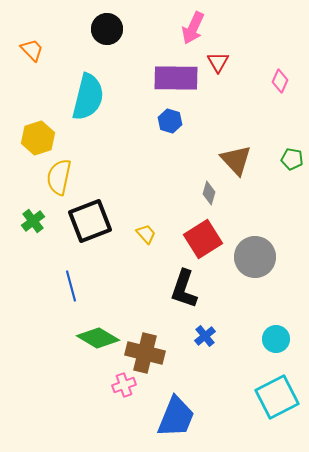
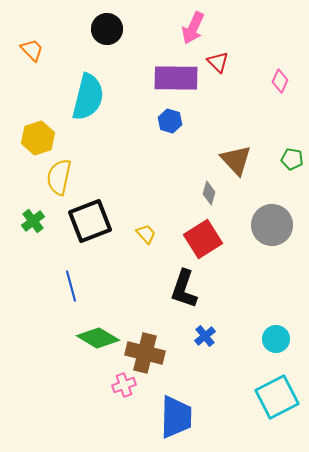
red triangle: rotated 15 degrees counterclockwise
gray circle: moved 17 px right, 32 px up
blue trapezoid: rotated 21 degrees counterclockwise
